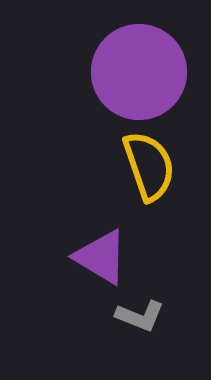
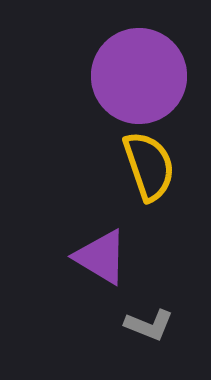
purple circle: moved 4 px down
gray L-shape: moved 9 px right, 9 px down
